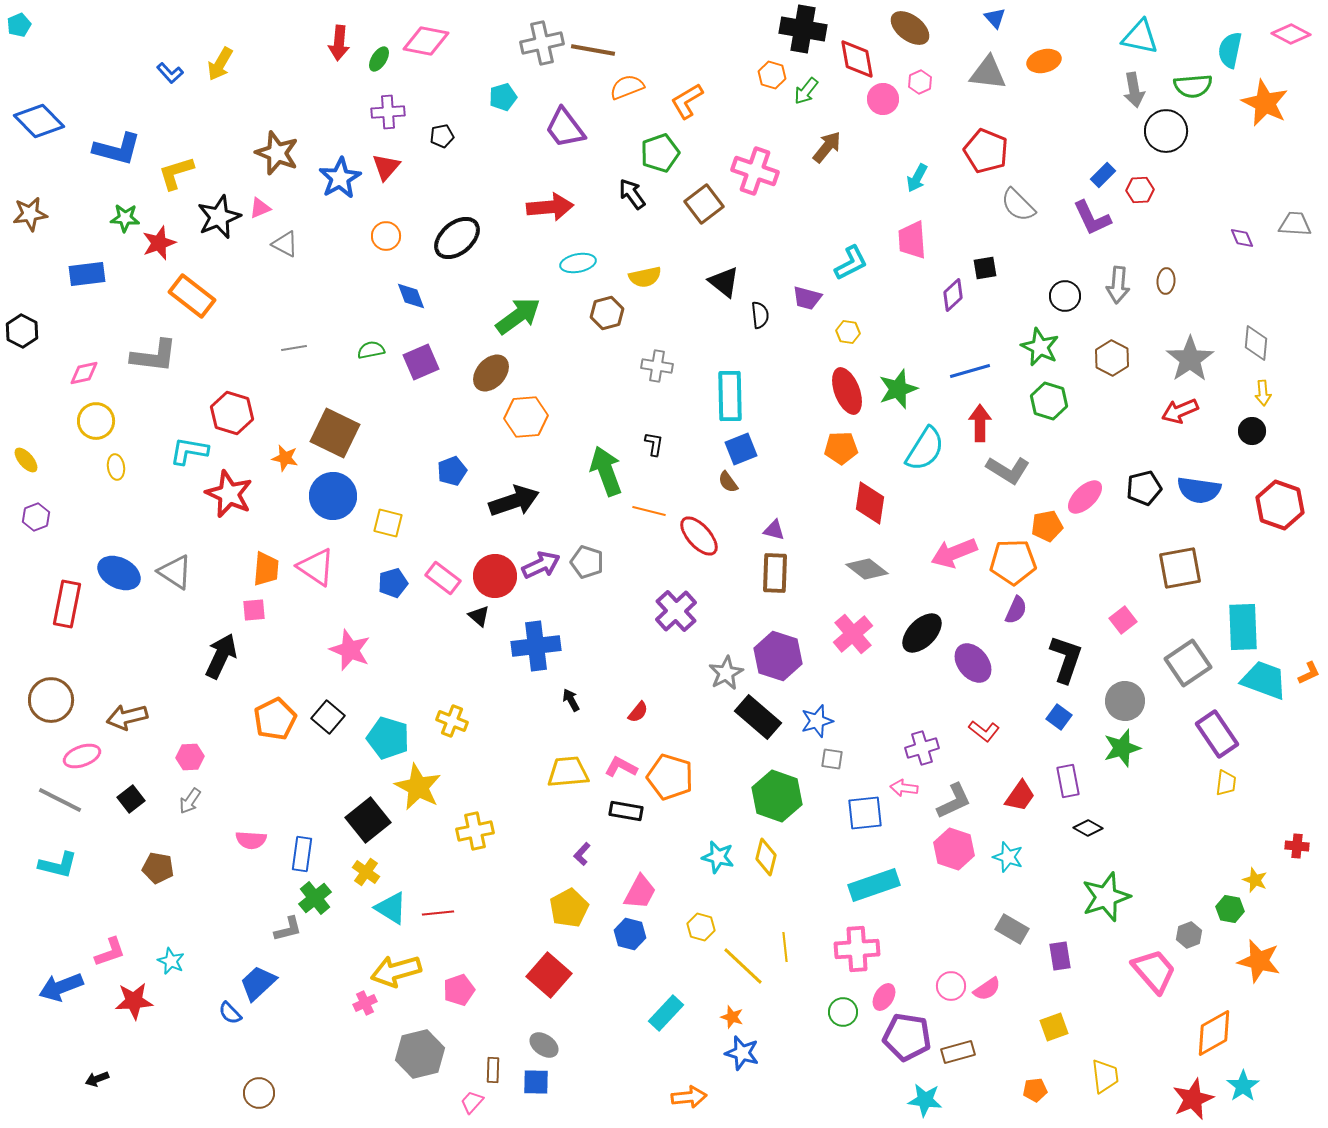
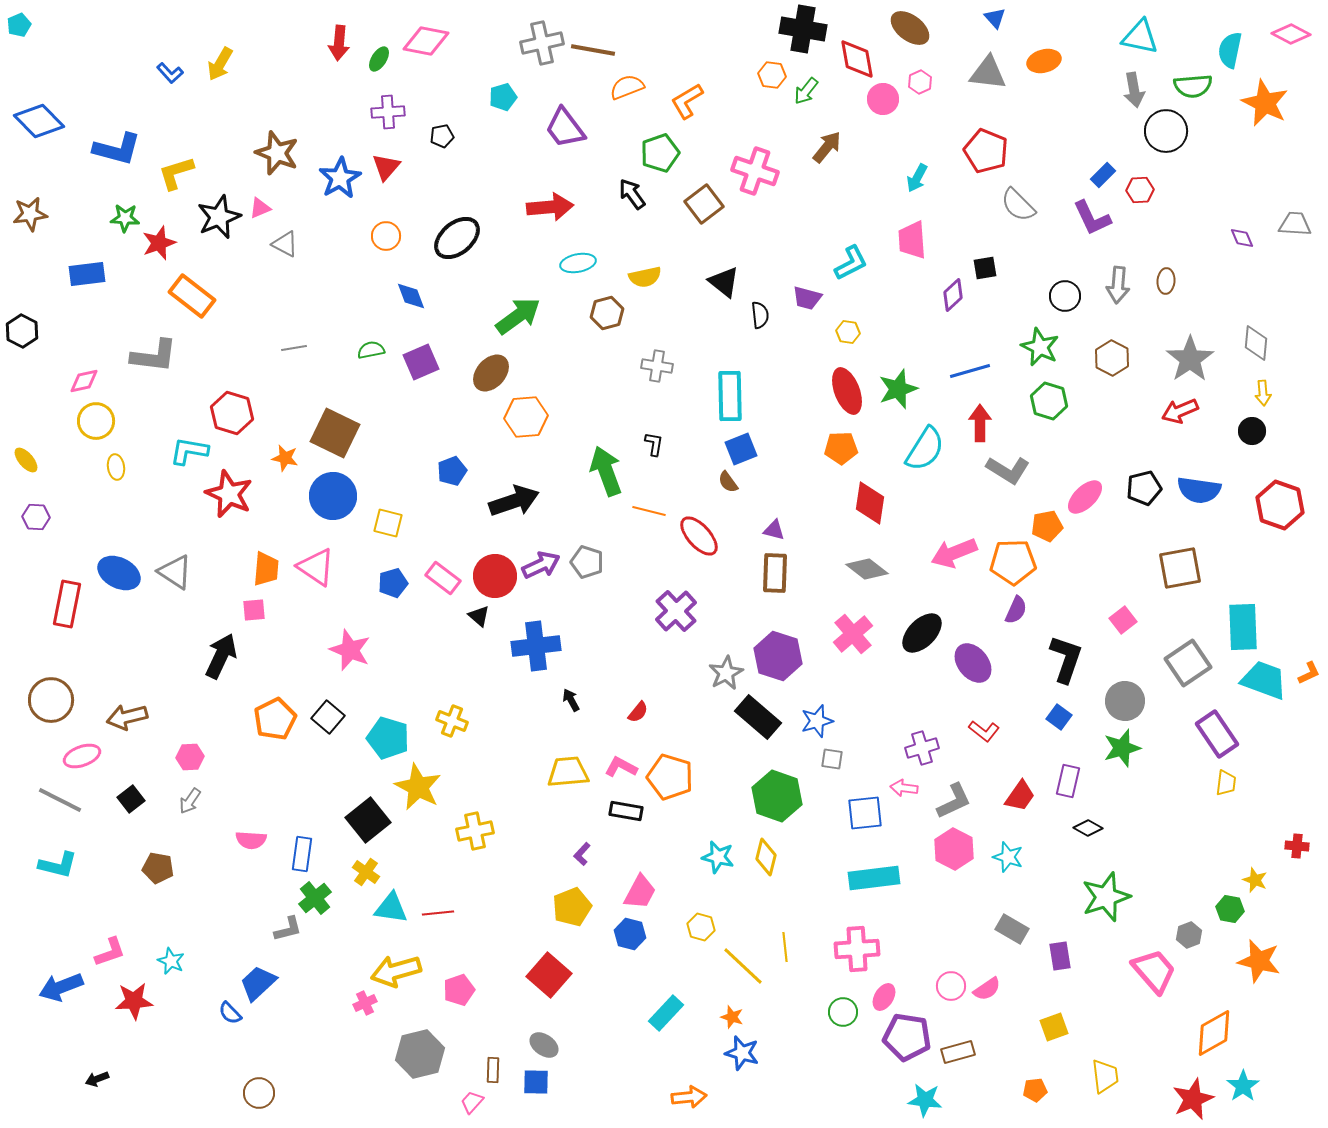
orange hexagon at (772, 75): rotated 8 degrees counterclockwise
pink diamond at (84, 373): moved 8 px down
purple hexagon at (36, 517): rotated 24 degrees clockwise
purple rectangle at (1068, 781): rotated 24 degrees clockwise
pink hexagon at (954, 849): rotated 9 degrees clockwise
cyan rectangle at (874, 885): moved 7 px up; rotated 12 degrees clockwise
cyan triangle at (391, 908): rotated 24 degrees counterclockwise
yellow pentagon at (569, 908): moved 3 px right, 1 px up; rotated 6 degrees clockwise
